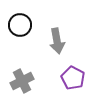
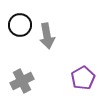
gray arrow: moved 10 px left, 5 px up
purple pentagon: moved 10 px right; rotated 15 degrees clockwise
